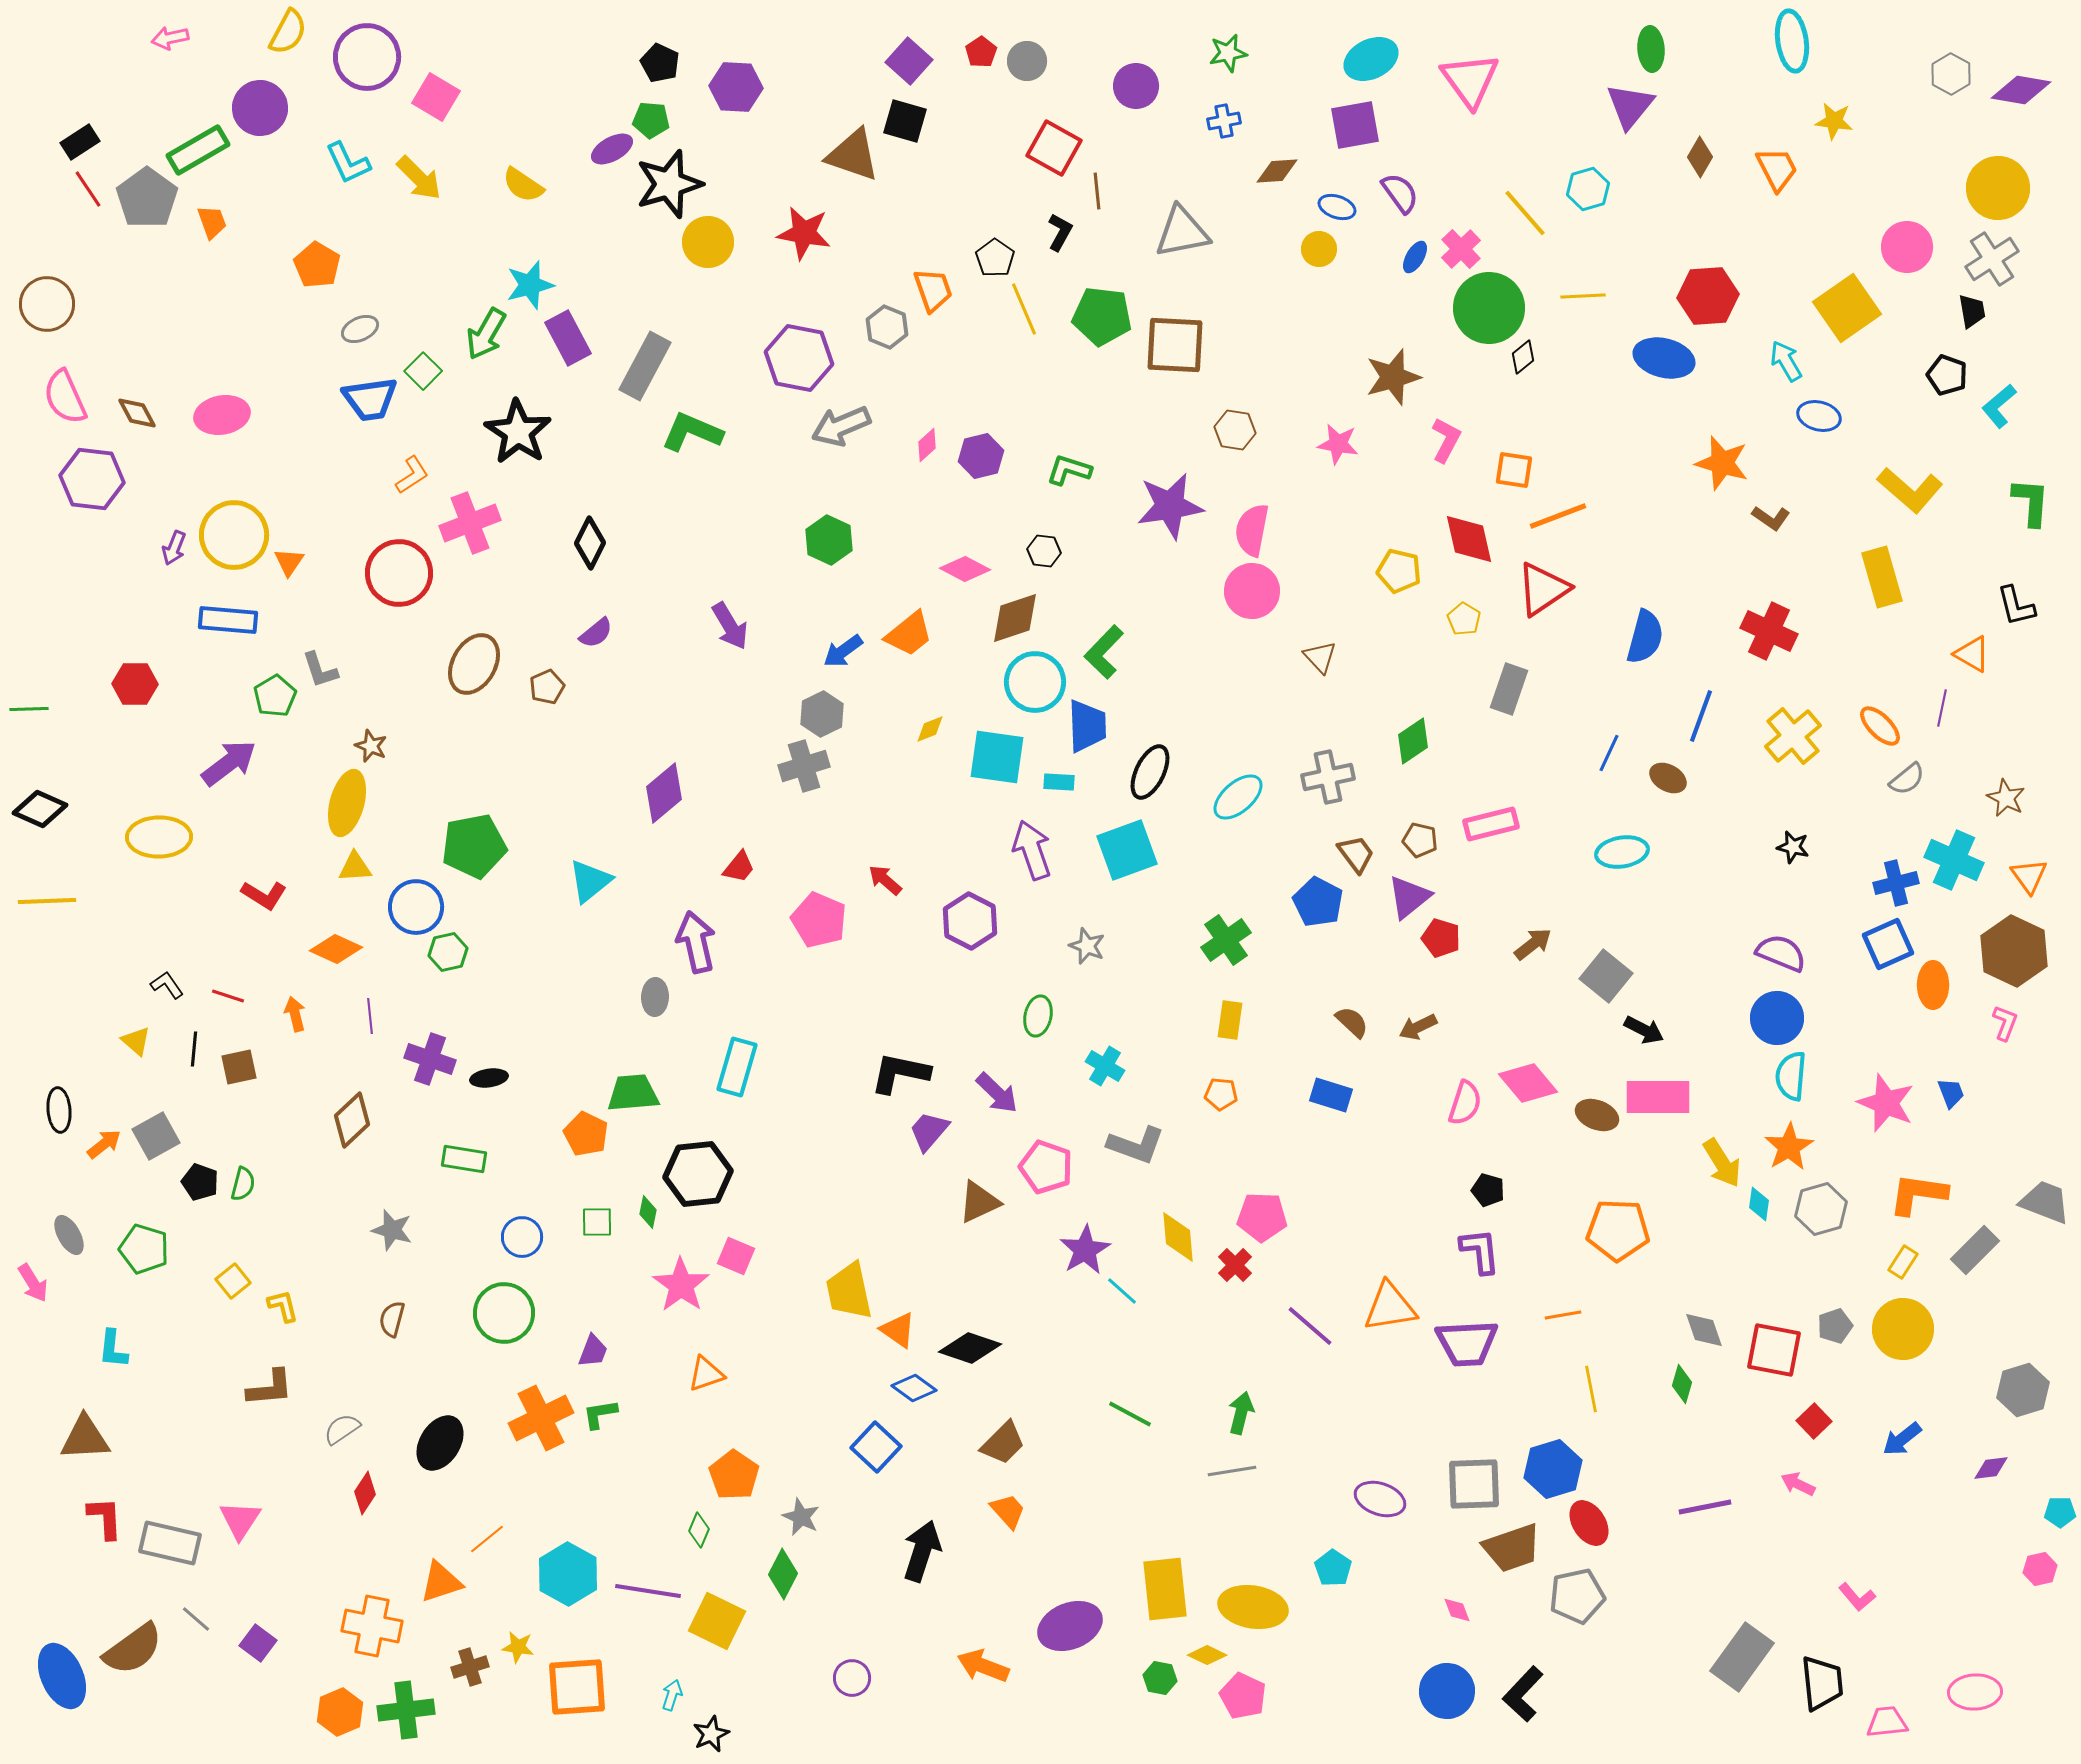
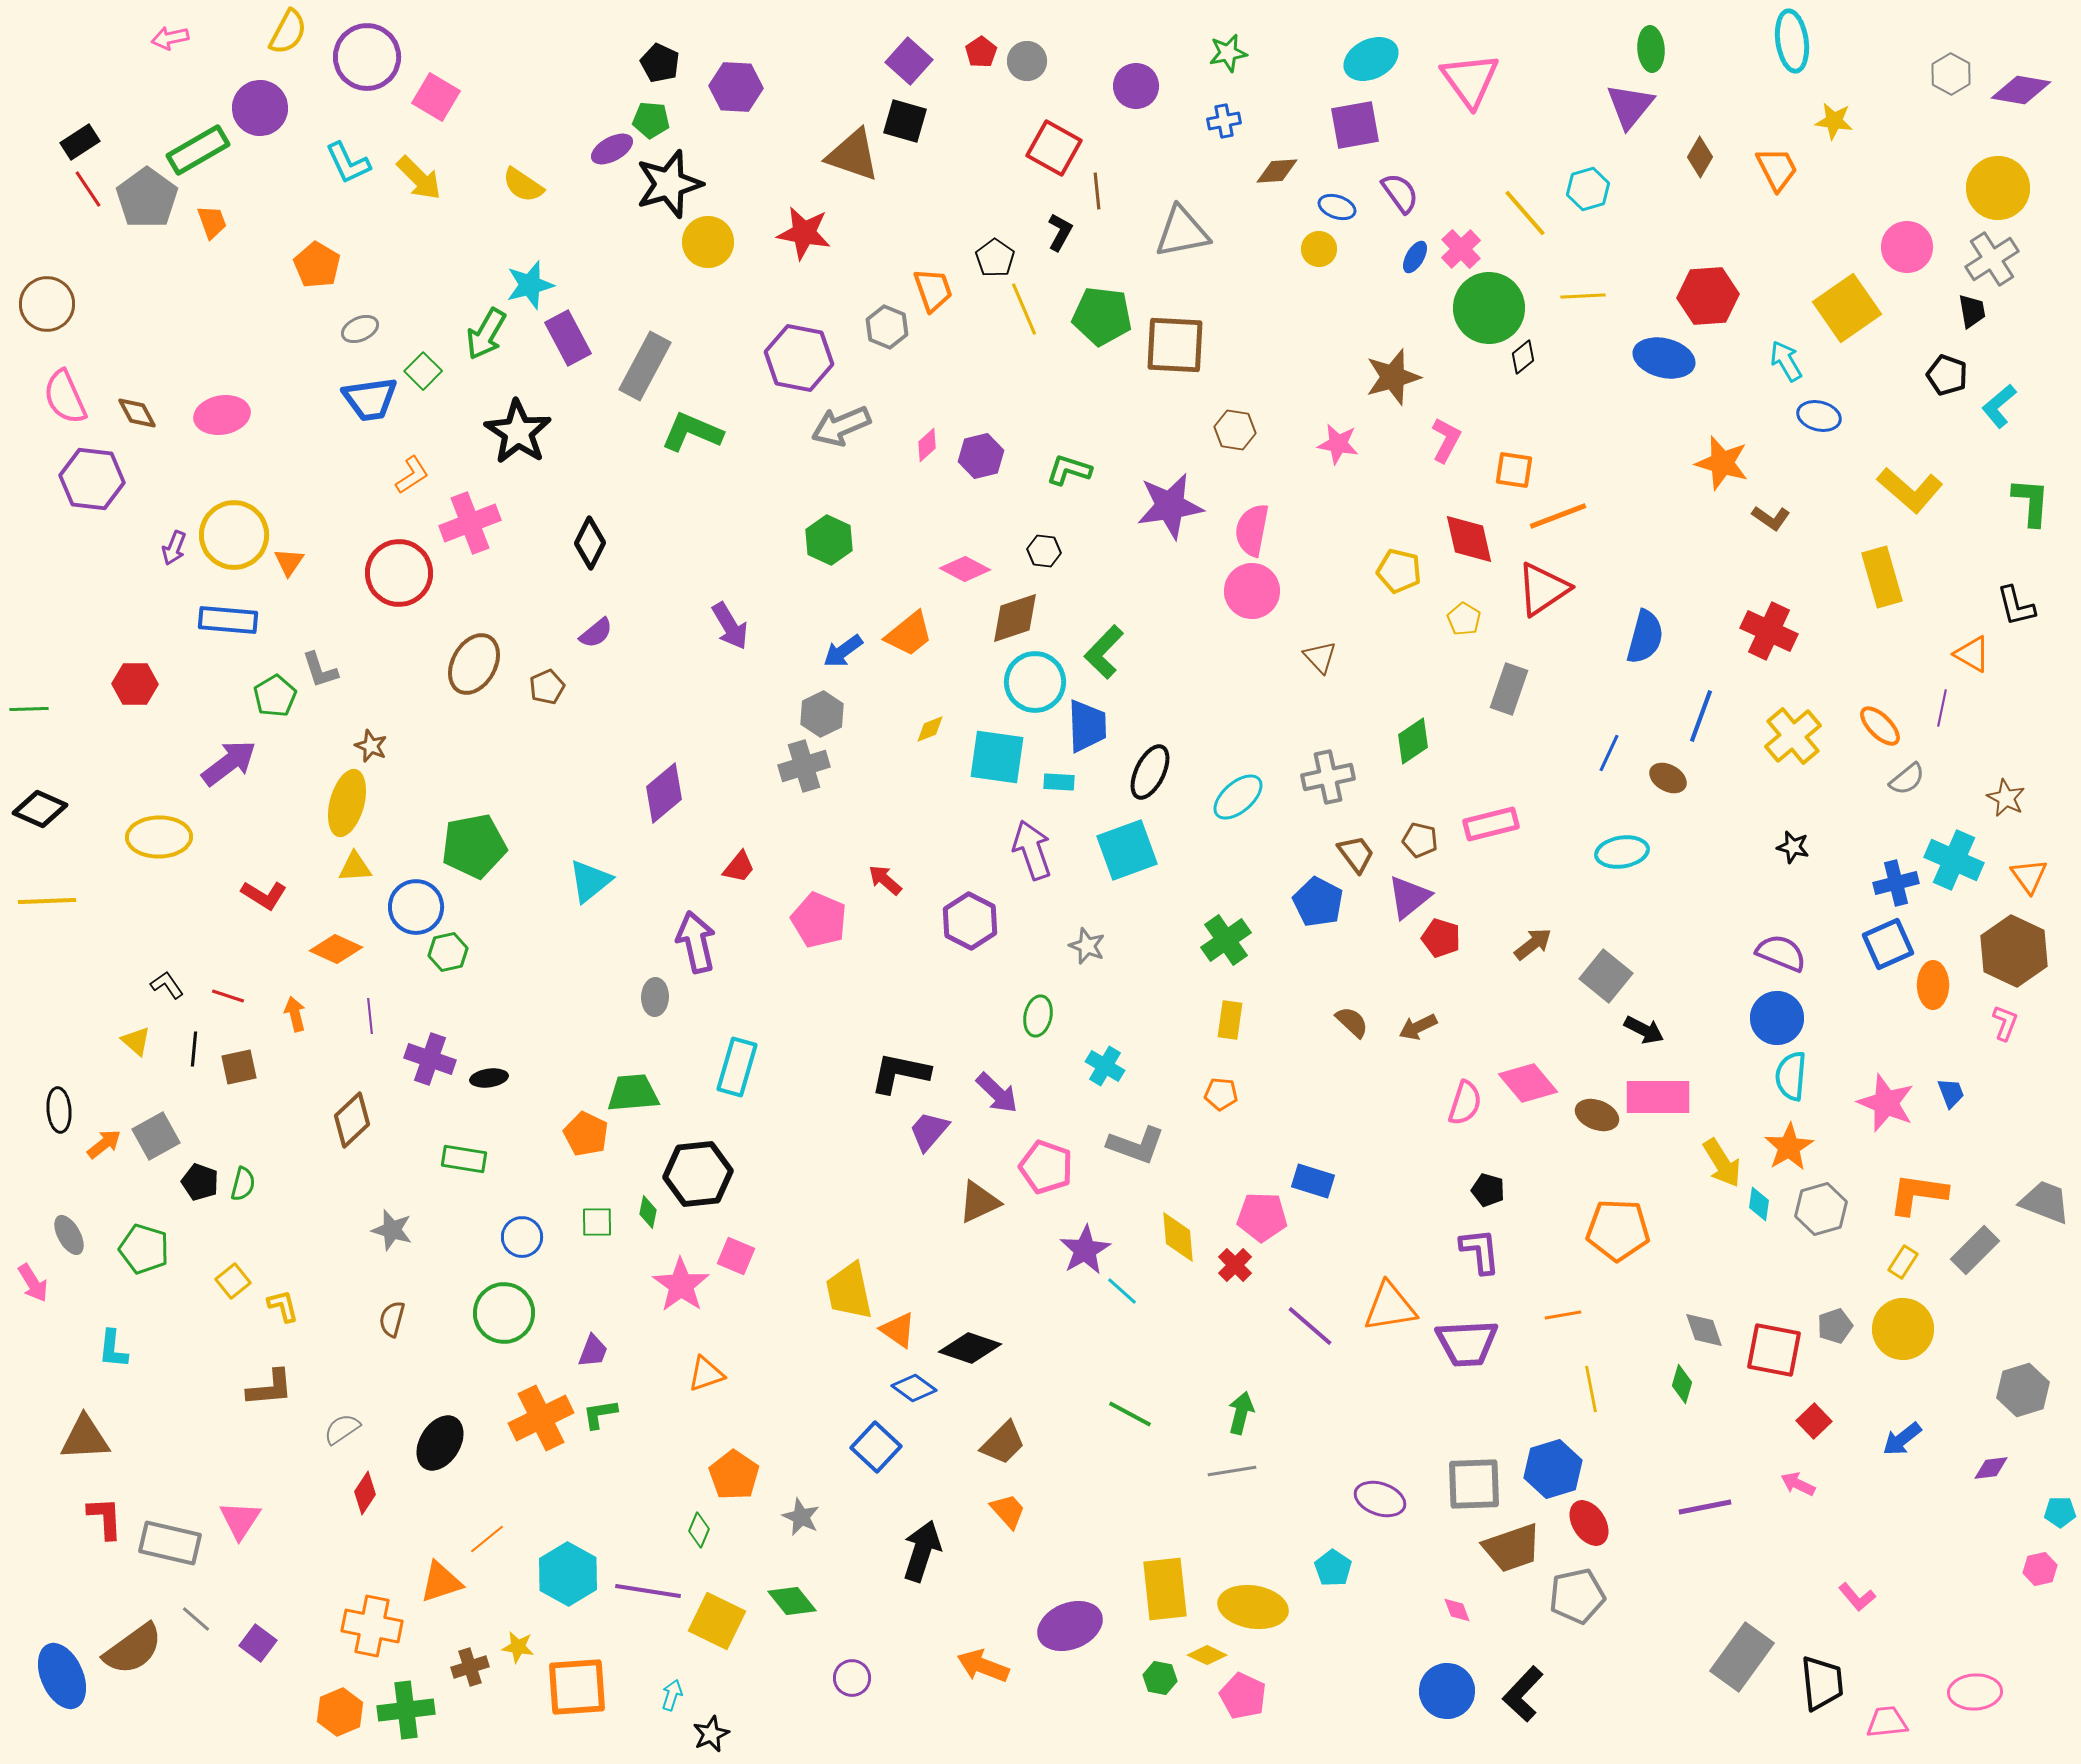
blue rectangle at (1331, 1095): moved 18 px left, 86 px down
green diamond at (783, 1574): moved 9 px right, 27 px down; rotated 66 degrees counterclockwise
